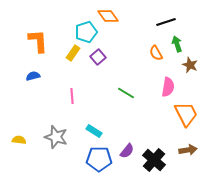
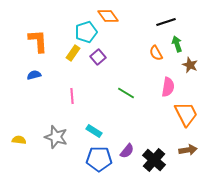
blue semicircle: moved 1 px right, 1 px up
